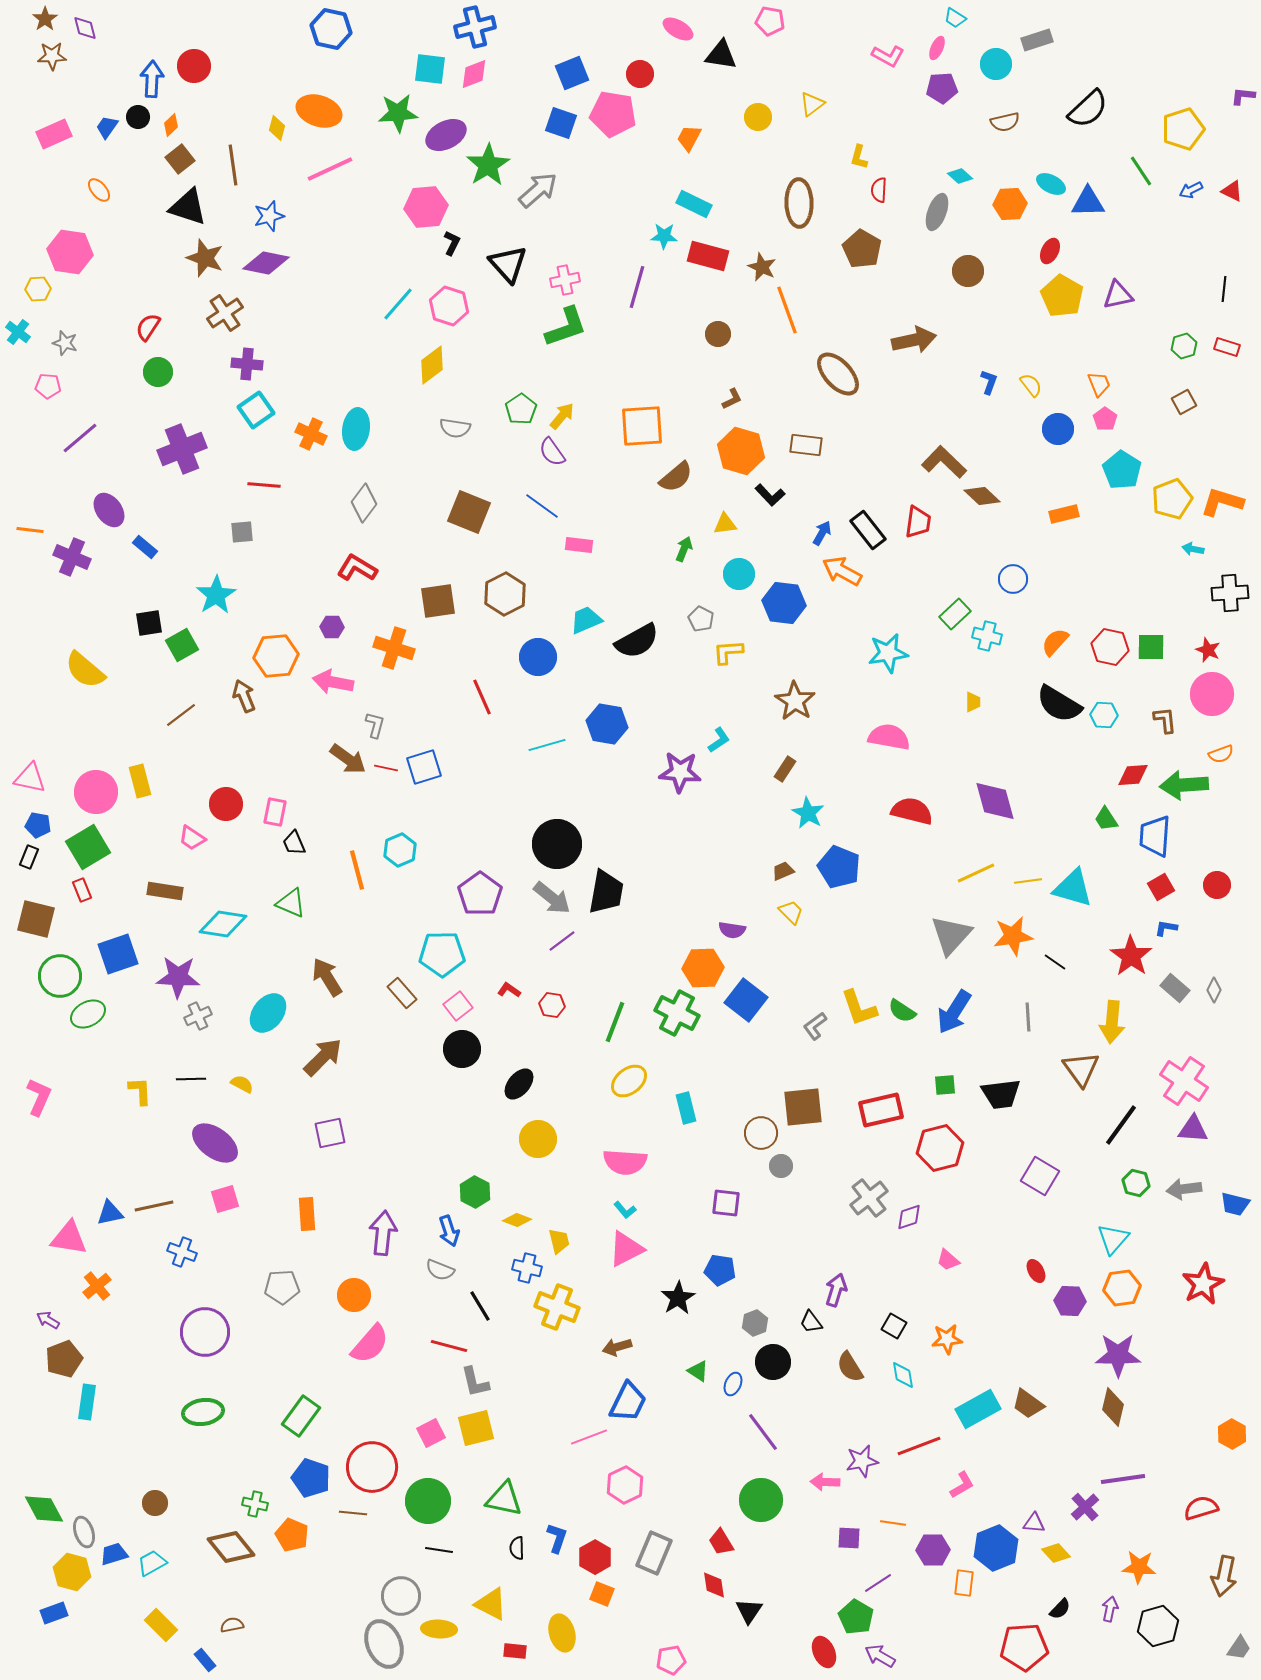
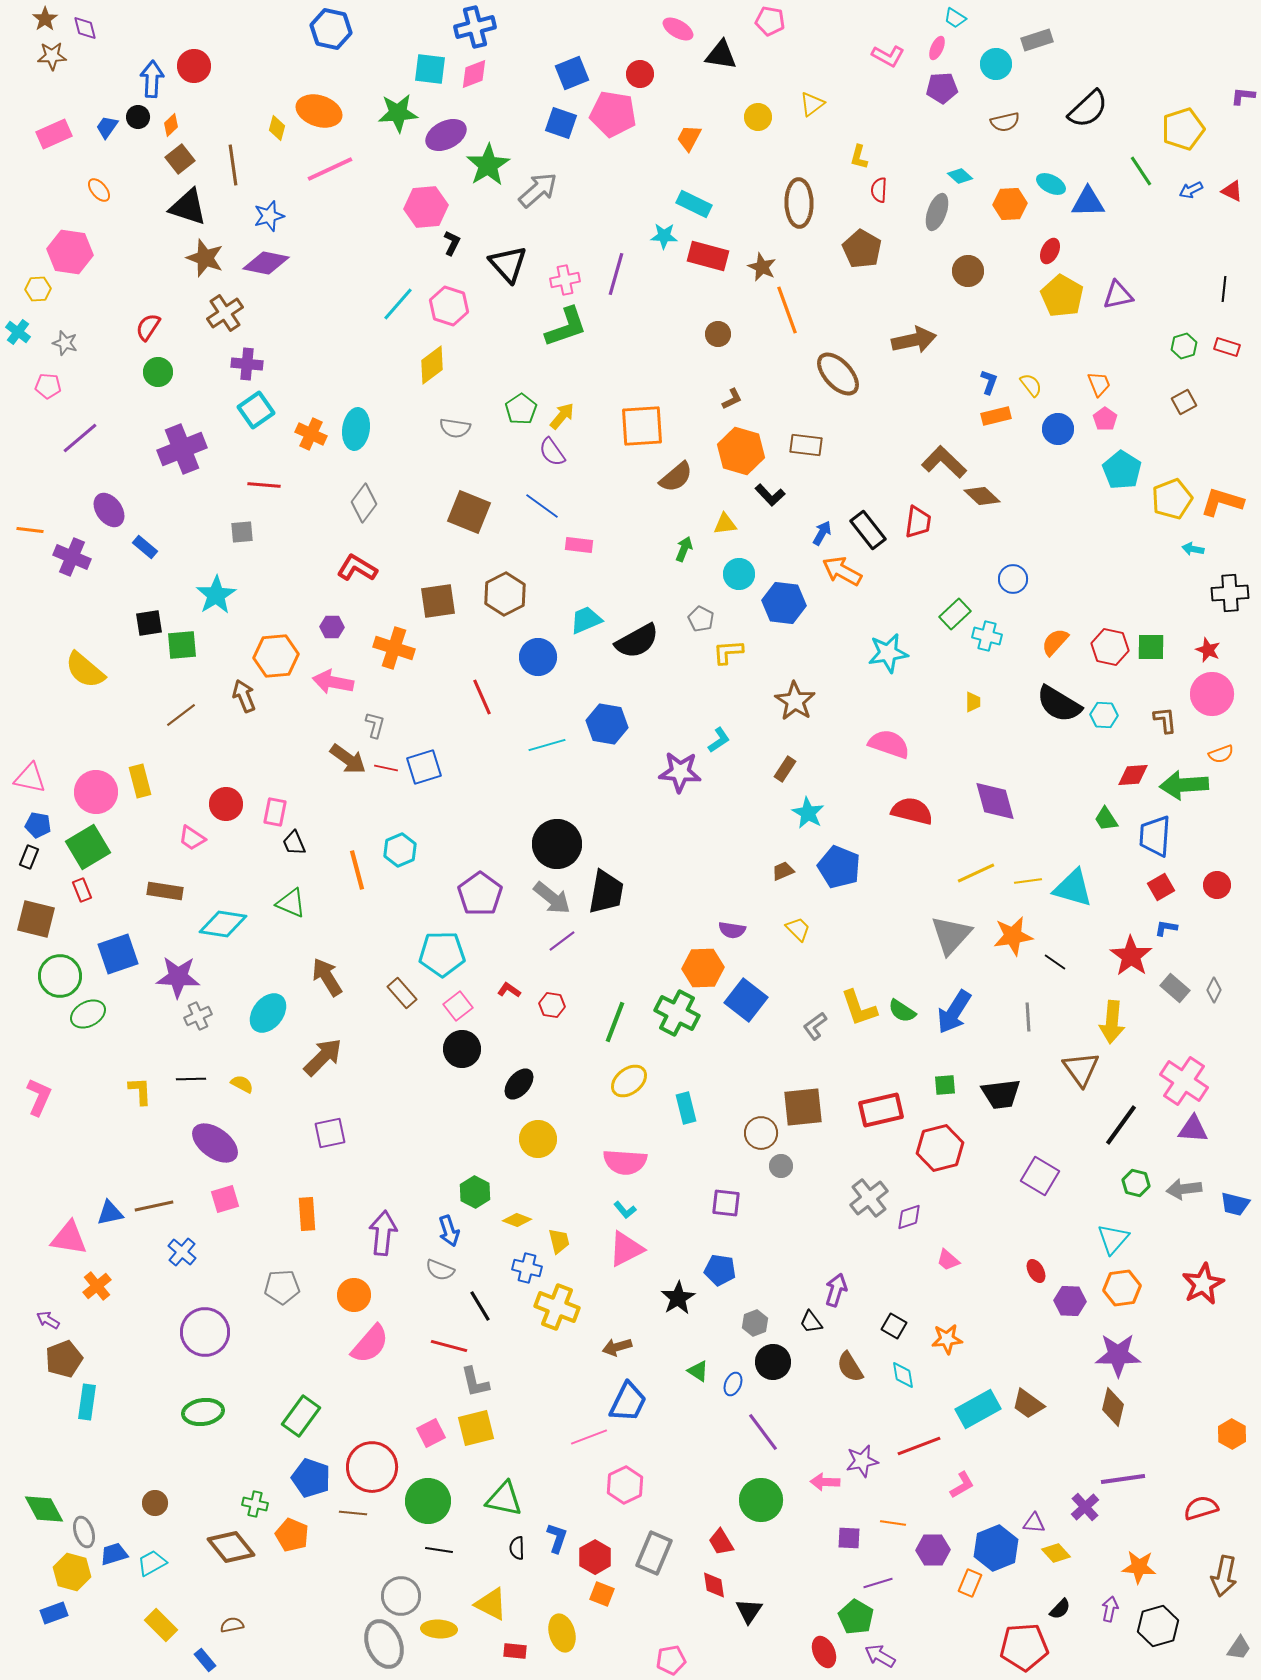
purple line at (637, 287): moved 21 px left, 13 px up
orange rectangle at (1064, 514): moved 68 px left, 98 px up
green square at (182, 645): rotated 24 degrees clockwise
pink semicircle at (889, 737): moved 7 px down; rotated 9 degrees clockwise
yellow trapezoid at (791, 912): moved 7 px right, 17 px down
blue cross at (182, 1252): rotated 20 degrees clockwise
purple line at (878, 1583): rotated 16 degrees clockwise
orange rectangle at (964, 1583): moved 6 px right; rotated 16 degrees clockwise
